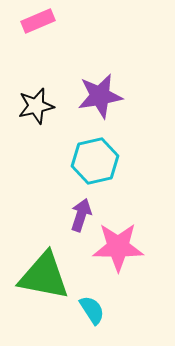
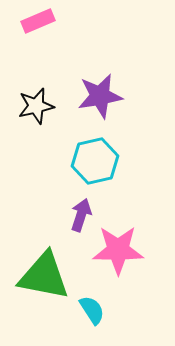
pink star: moved 3 px down
